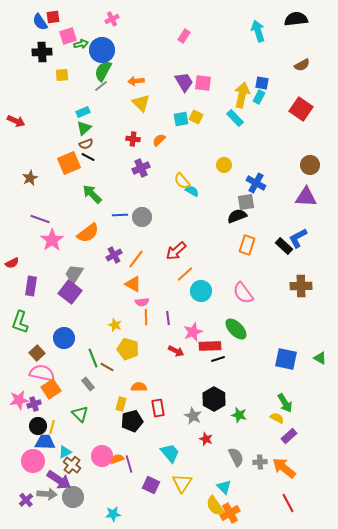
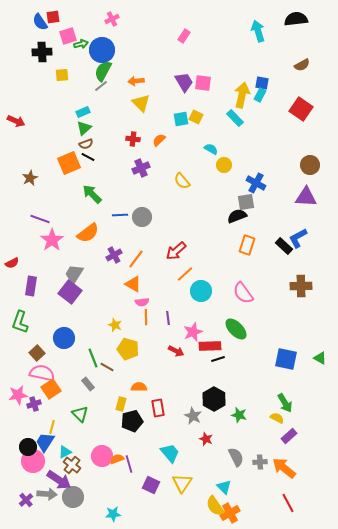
cyan rectangle at (259, 97): moved 1 px right, 2 px up
cyan semicircle at (192, 191): moved 19 px right, 42 px up
pink star at (19, 400): moved 1 px left, 5 px up
black circle at (38, 426): moved 10 px left, 21 px down
blue trapezoid at (45, 442): rotated 60 degrees counterclockwise
